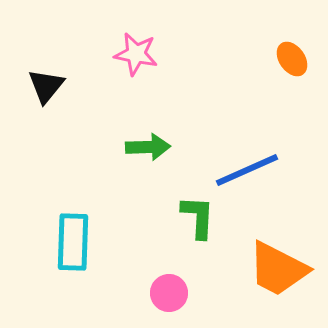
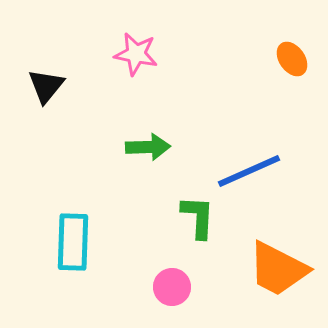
blue line: moved 2 px right, 1 px down
pink circle: moved 3 px right, 6 px up
